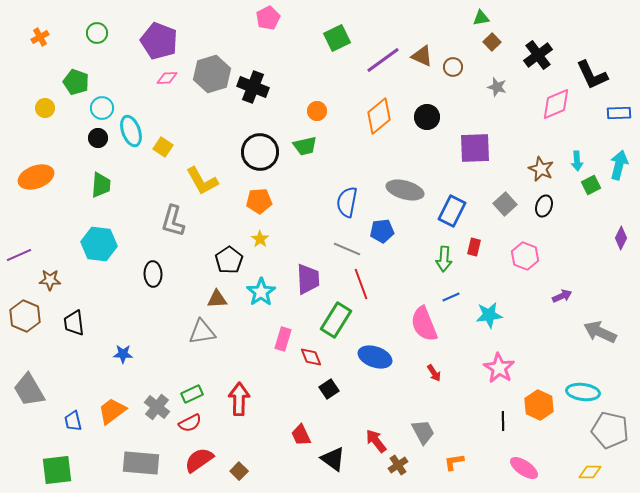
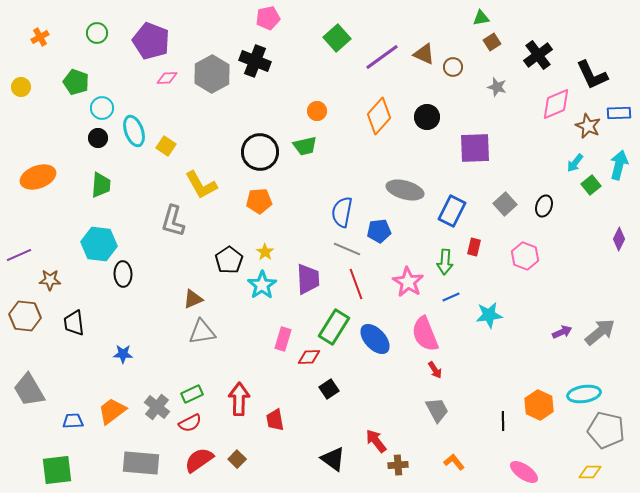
pink pentagon at (268, 18): rotated 15 degrees clockwise
green square at (337, 38): rotated 16 degrees counterclockwise
purple pentagon at (159, 41): moved 8 px left
brown square at (492, 42): rotated 12 degrees clockwise
brown triangle at (422, 56): moved 2 px right, 2 px up
purple line at (383, 60): moved 1 px left, 3 px up
gray hexagon at (212, 74): rotated 12 degrees counterclockwise
black cross at (253, 87): moved 2 px right, 26 px up
yellow circle at (45, 108): moved 24 px left, 21 px up
orange diamond at (379, 116): rotated 9 degrees counterclockwise
cyan ellipse at (131, 131): moved 3 px right
yellow square at (163, 147): moved 3 px right, 1 px up
cyan arrow at (577, 161): moved 2 px left, 2 px down; rotated 42 degrees clockwise
brown star at (541, 169): moved 47 px right, 43 px up
orange ellipse at (36, 177): moved 2 px right
yellow L-shape at (202, 181): moved 1 px left, 4 px down
green square at (591, 185): rotated 12 degrees counterclockwise
blue semicircle at (347, 202): moved 5 px left, 10 px down
blue pentagon at (382, 231): moved 3 px left
purple diamond at (621, 238): moved 2 px left, 1 px down
yellow star at (260, 239): moved 5 px right, 13 px down
green arrow at (444, 259): moved 1 px right, 3 px down
black ellipse at (153, 274): moved 30 px left
red line at (361, 284): moved 5 px left
cyan star at (261, 292): moved 1 px right, 7 px up
purple arrow at (562, 296): moved 36 px down
brown triangle at (217, 299): moved 24 px left; rotated 20 degrees counterclockwise
brown hexagon at (25, 316): rotated 16 degrees counterclockwise
green rectangle at (336, 320): moved 2 px left, 7 px down
pink semicircle at (424, 324): moved 1 px right, 10 px down
gray arrow at (600, 332): rotated 116 degrees clockwise
red diamond at (311, 357): moved 2 px left; rotated 70 degrees counterclockwise
blue ellipse at (375, 357): moved 18 px up; rotated 28 degrees clockwise
pink star at (499, 368): moved 91 px left, 86 px up
red arrow at (434, 373): moved 1 px right, 3 px up
cyan ellipse at (583, 392): moved 1 px right, 2 px down; rotated 16 degrees counterclockwise
blue trapezoid at (73, 421): rotated 100 degrees clockwise
gray pentagon at (610, 430): moved 4 px left
gray trapezoid at (423, 432): moved 14 px right, 22 px up
red trapezoid at (301, 435): moved 26 px left, 15 px up; rotated 15 degrees clockwise
orange L-shape at (454, 462): rotated 60 degrees clockwise
brown cross at (398, 465): rotated 30 degrees clockwise
pink ellipse at (524, 468): moved 4 px down
brown square at (239, 471): moved 2 px left, 12 px up
